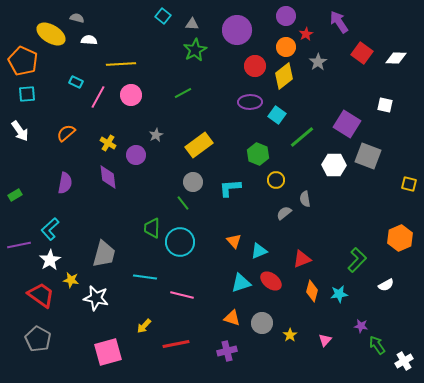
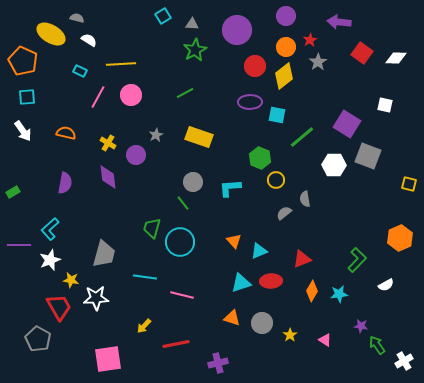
cyan square at (163, 16): rotated 21 degrees clockwise
purple arrow at (339, 22): rotated 50 degrees counterclockwise
red star at (306, 34): moved 4 px right, 6 px down
white semicircle at (89, 40): rotated 28 degrees clockwise
cyan rectangle at (76, 82): moved 4 px right, 11 px up
green line at (183, 93): moved 2 px right
cyan square at (27, 94): moved 3 px down
cyan square at (277, 115): rotated 24 degrees counterclockwise
white arrow at (20, 131): moved 3 px right
orange semicircle at (66, 133): rotated 54 degrees clockwise
yellow rectangle at (199, 145): moved 8 px up; rotated 56 degrees clockwise
green hexagon at (258, 154): moved 2 px right, 4 px down
green rectangle at (15, 195): moved 2 px left, 3 px up
green trapezoid at (152, 228): rotated 15 degrees clockwise
purple line at (19, 245): rotated 10 degrees clockwise
white star at (50, 260): rotated 10 degrees clockwise
red ellipse at (271, 281): rotated 40 degrees counterclockwise
orange diamond at (312, 291): rotated 15 degrees clockwise
red trapezoid at (41, 295): moved 18 px right, 12 px down; rotated 24 degrees clockwise
white star at (96, 298): rotated 15 degrees counterclockwise
pink triangle at (325, 340): rotated 40 degrees counterclockwise
purple cross at (227, 351): moved 9 px left, 12 px down
pink square at (108, 352): moved 7 px down; rotated 8 degrees clockwise
